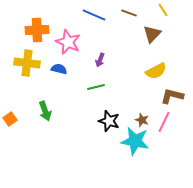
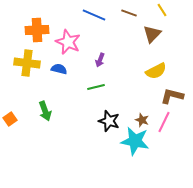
yellow line: moved 1 px left
